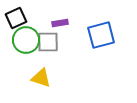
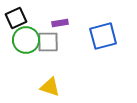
blue square: moved 2 px right, 1 px down
yellow triangle: moved 9 px right, 9 px down
